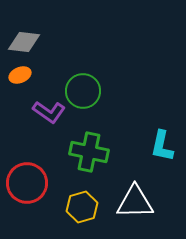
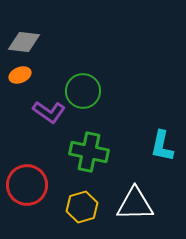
red circle: moved 2 px down
white triangle: moved 2 px down
